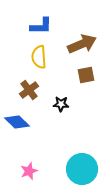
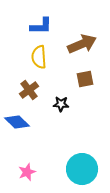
brown square: moved 1 px left, 4 px down
pink star: moved 2 px left, 1 px down
